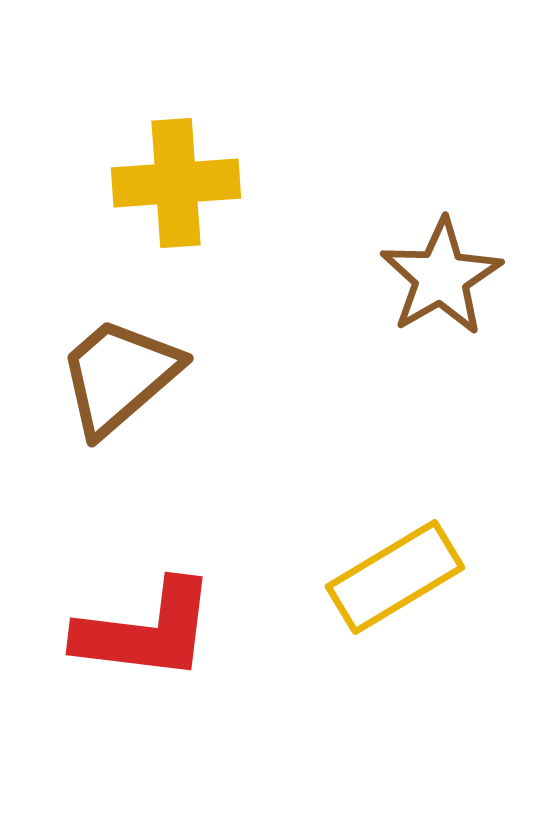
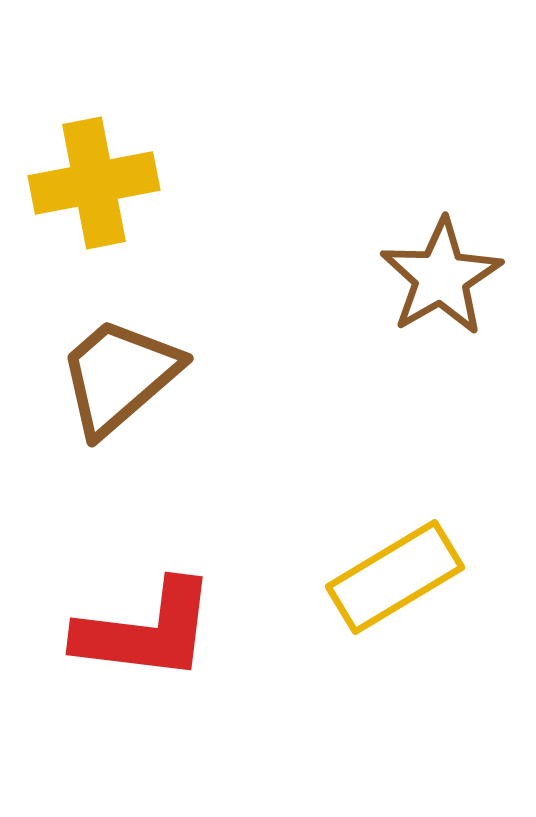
yellow cross: moved 82 px left; rotated 7 degrees counterclockwise
